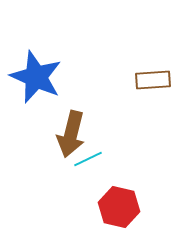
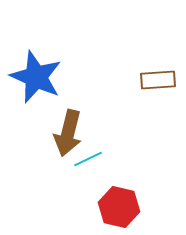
brown rectangle: moved 5 px right
brown arrow: moved 3 px left, 1 px up
